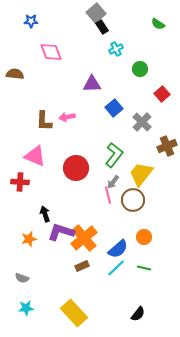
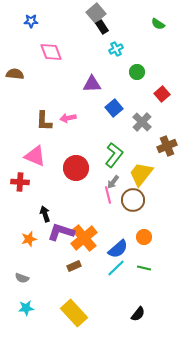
green circle: moved 3 px left, 3 px down
pink arrow: moved 1 px right, 1 px down
brown rectangle: moved 8 px left
